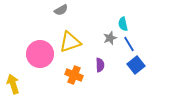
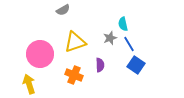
gray semicircle: moved 2 px right
yellow triangle: moved 5 px right
blue square: rotated 18 degrees counterclockwise
yellow arrow: moved 16 px right
